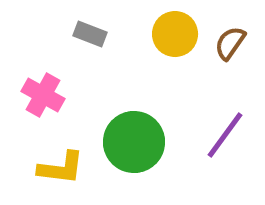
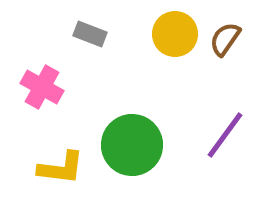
brown semicircle: moved 5 px left, 4 px up
pink cross: moved 1 px left, 8 px up
green circle: moved 2 px left, 3 px down
